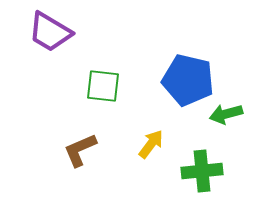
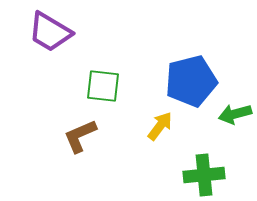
blue pentagon: moved 3 px right, 1 px down; rotated 27 degrees counterclockwise
green arrow: moved 9 px right
yellow arrow: moved 9 px right, 18 px up
brown L-shape: moved 14 px up
green cross: moved 2 px right, 4 px down
